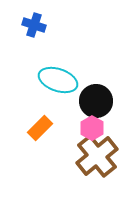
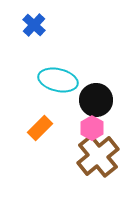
blue cross: rotated 25 degrees clockwise
cyan ellipse: rotated 6 degrees counterclockwise
black circle: moved 1 px up
brown cross: moved 1 px right
